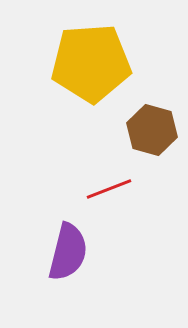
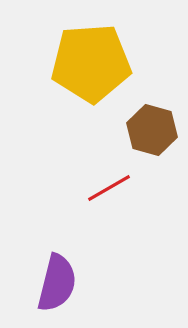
red line: moved 1 px up; rotated 9 degrees counterclockwise
purple semicircle: moved 11 px left, 31 px down
